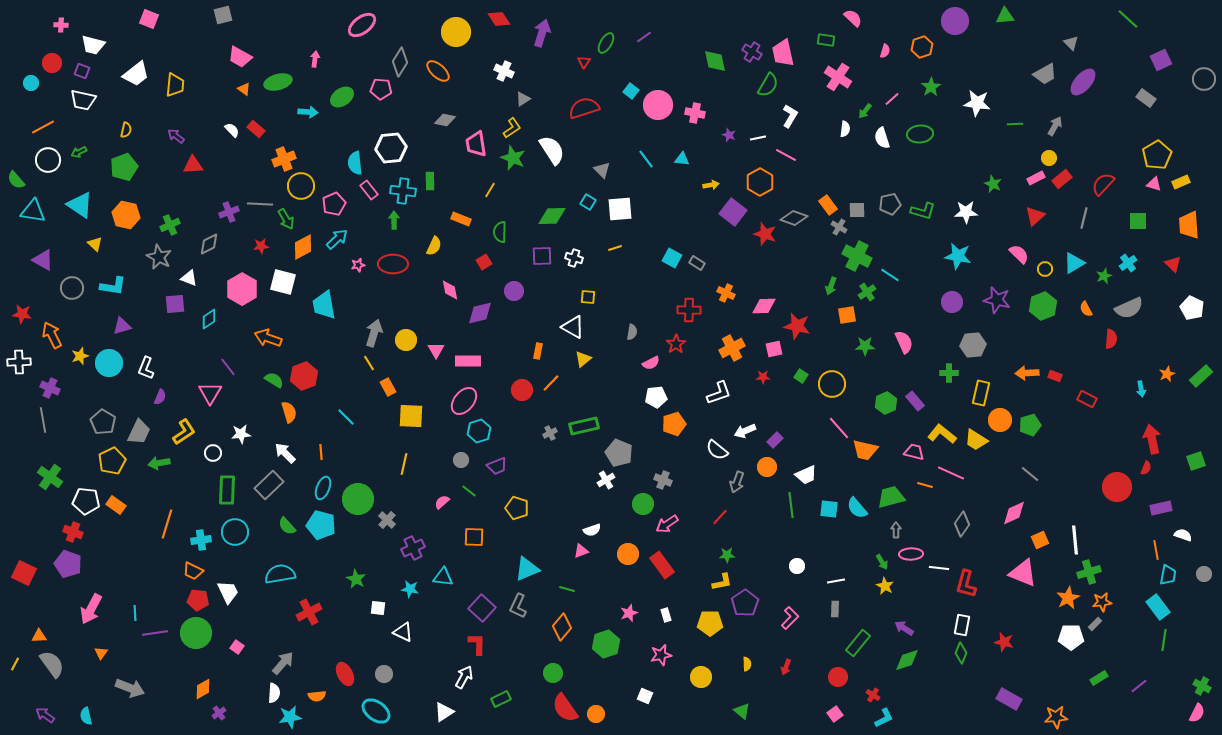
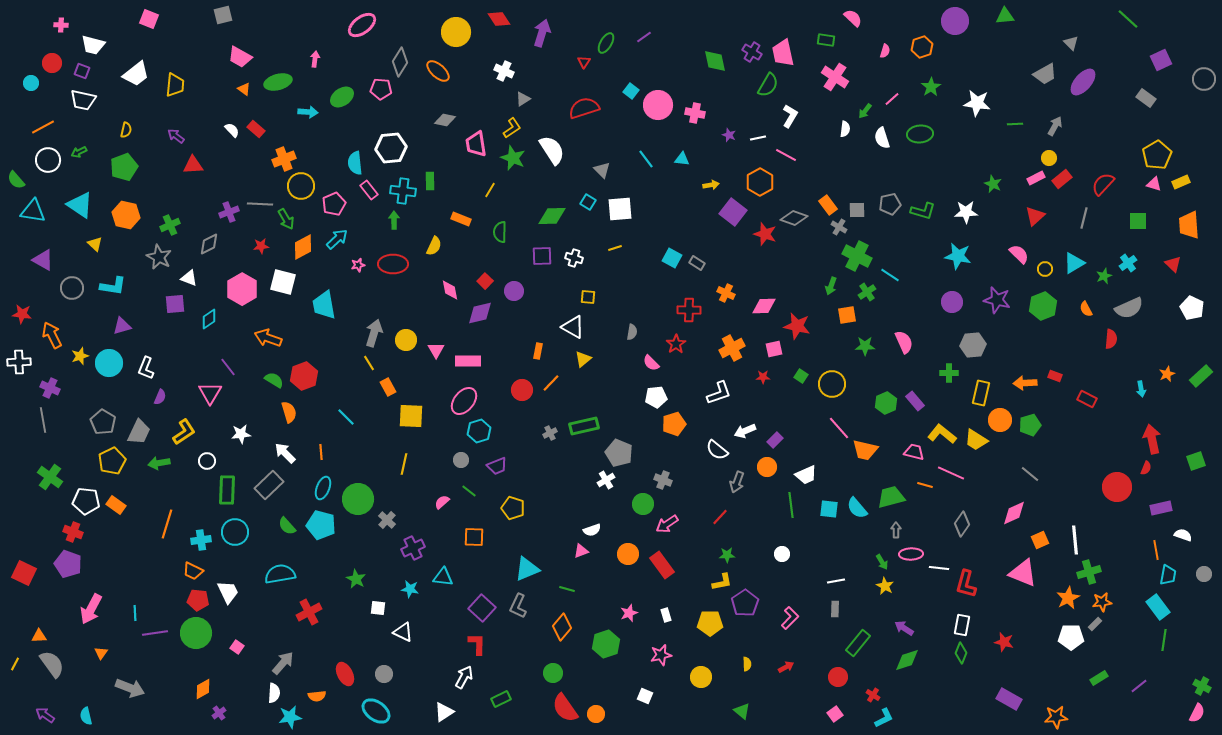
pink cross at (838, 77): moved 3 px left
red square at (484, 262): moved 1 px right, 19 px down; rotated 14 degrees counterclockwise
pink semicircle at (651, 363): rotated 72 degrees clockwise
orange arrow at (1027, 373): moved 2 px left, 10 px down
white circle at (213, 453): moved 6 px left, 8 px down
yellow pentagon at (517, 508): moved 4 px left
white circle at (797, 566): moved 15 px left, 12 px up
red arrow at (786, 667): rotated 140 degrees counterclockwise
